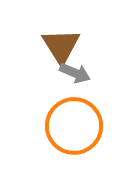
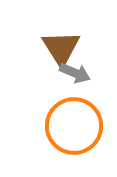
brown triangle: moved 2 px down
